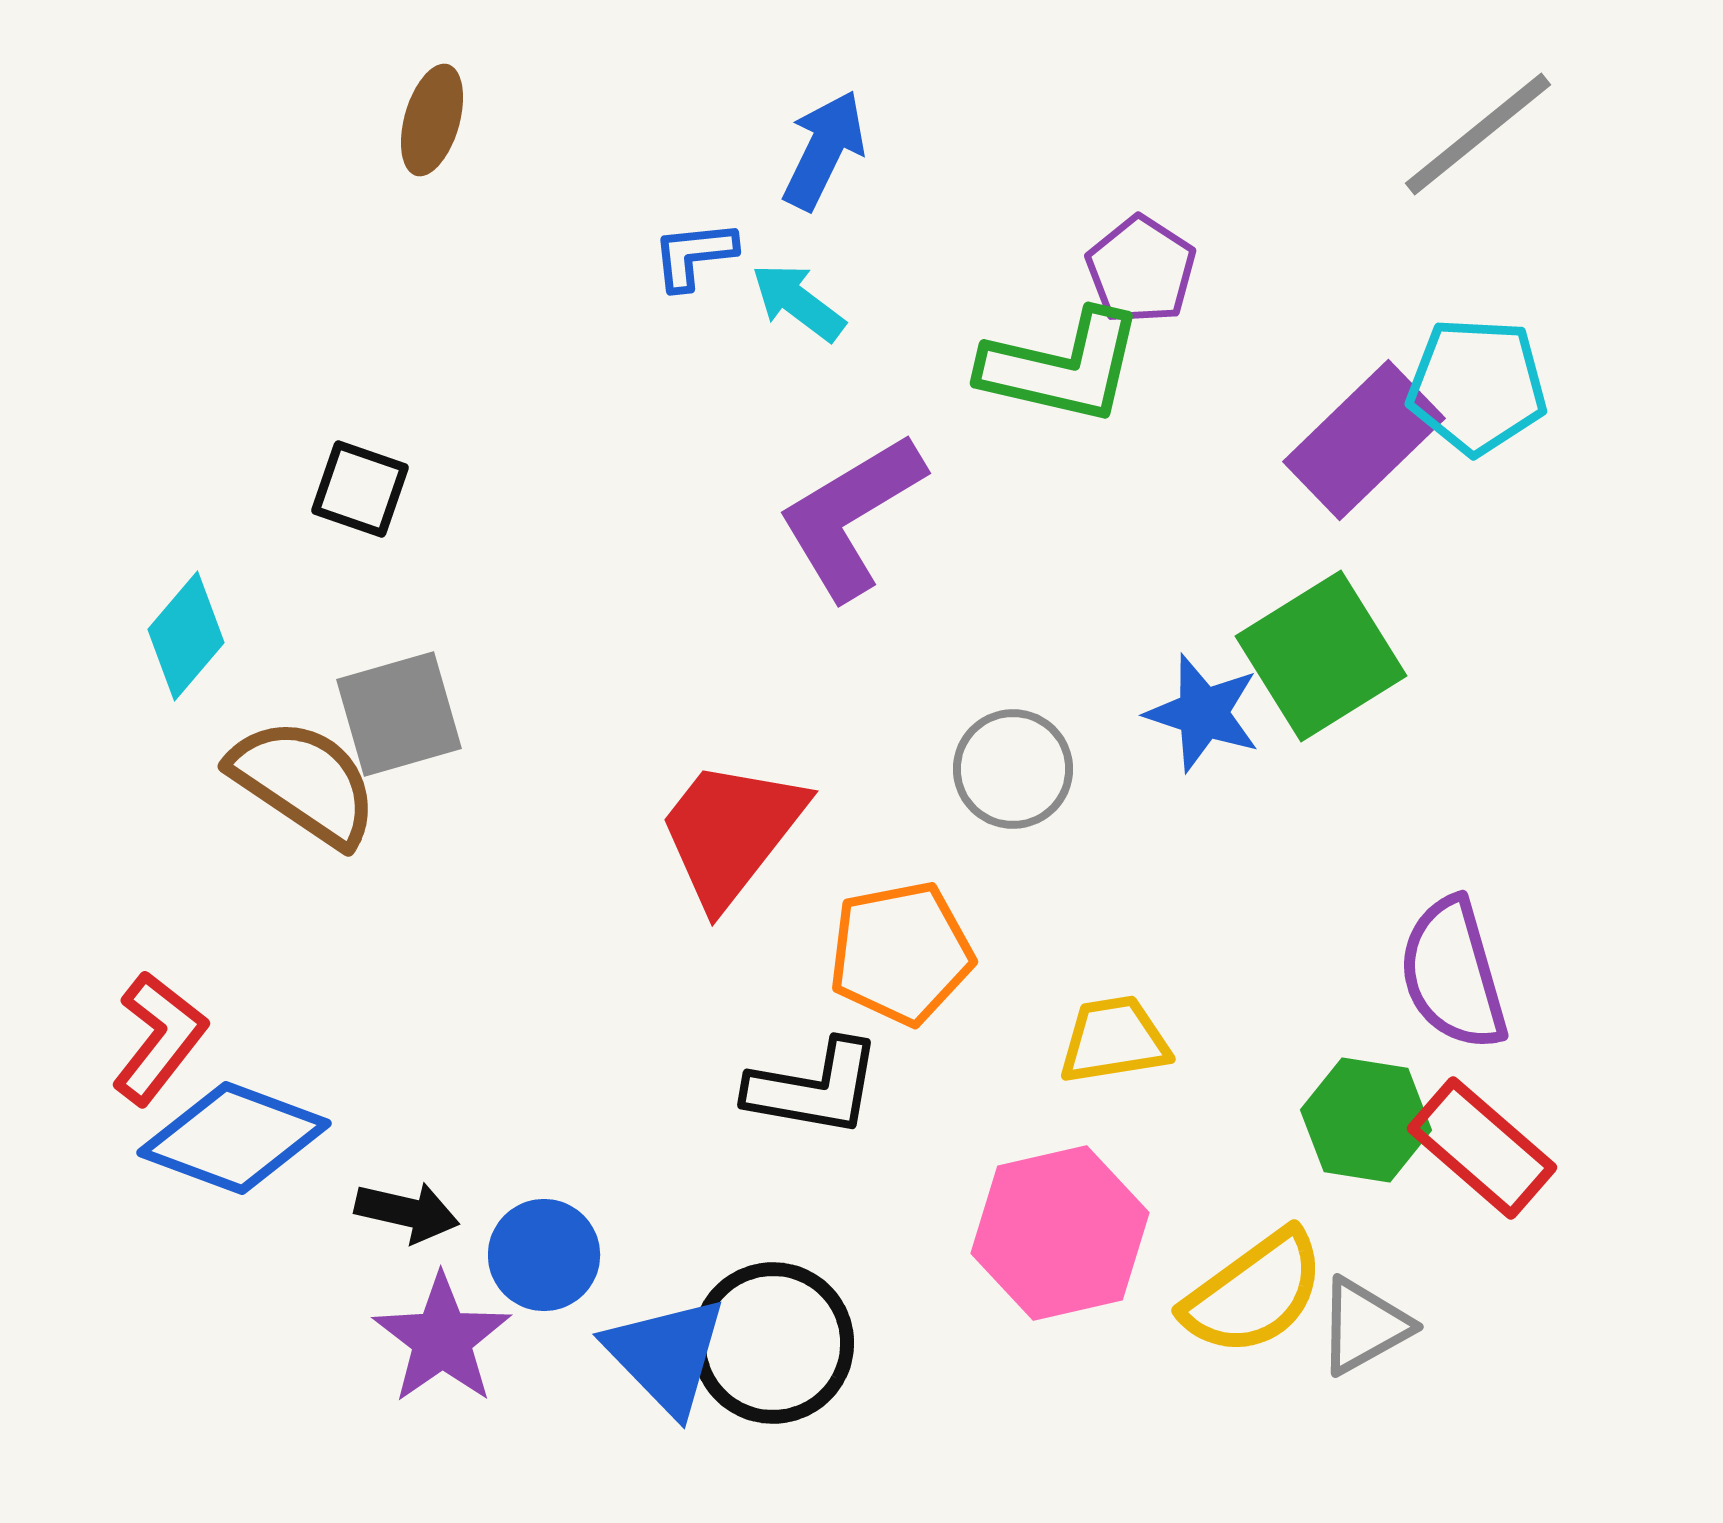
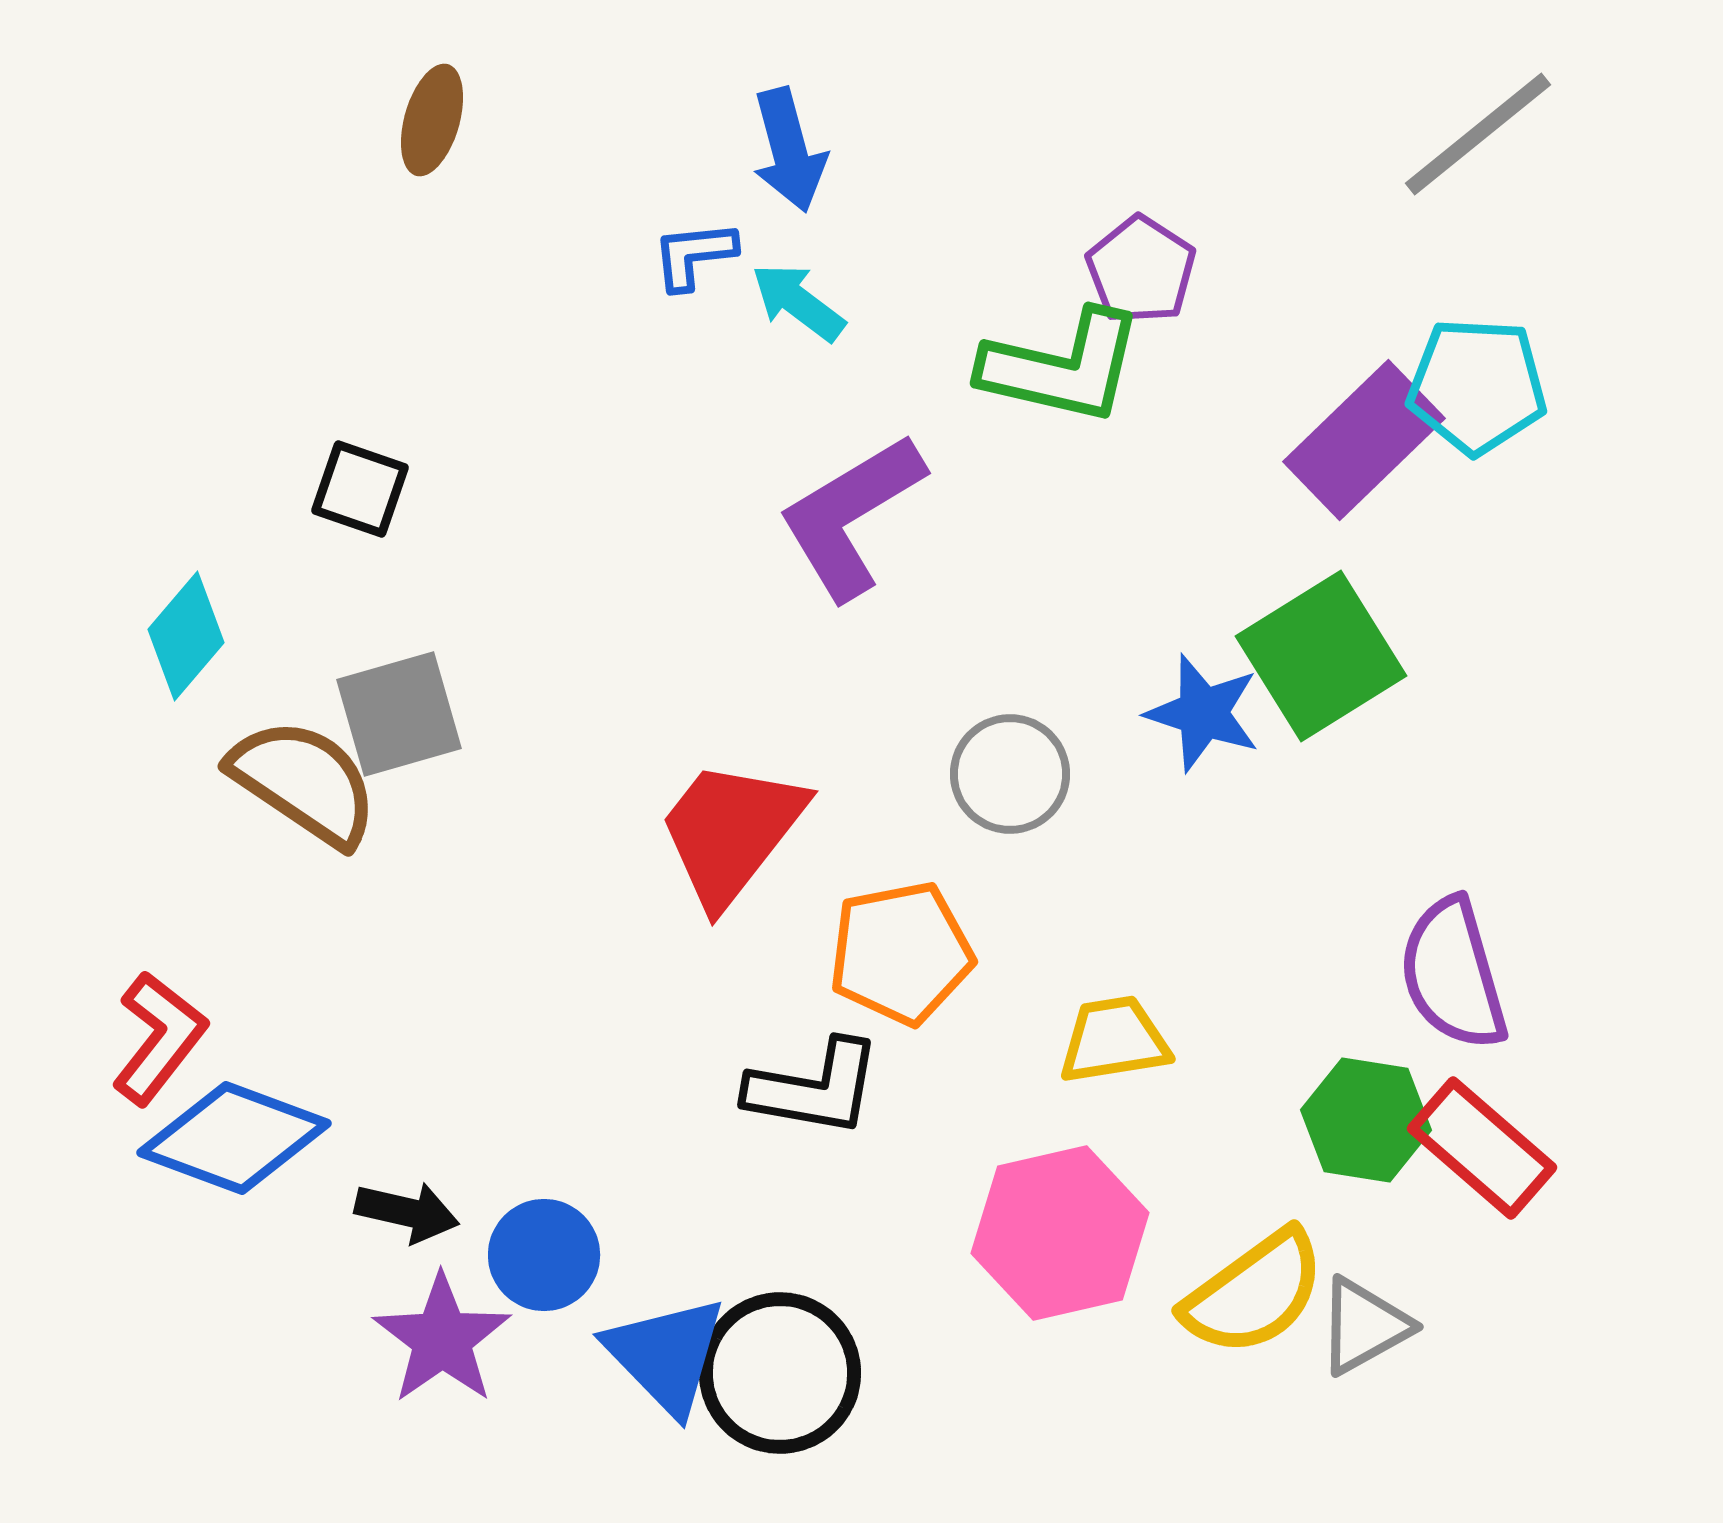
blue arrow: moved 35 px left; rotated 139 degrees clockwise
gray circle: moved 3 px left, 5 px down
black circle: moved 7 px right, 30 px down
